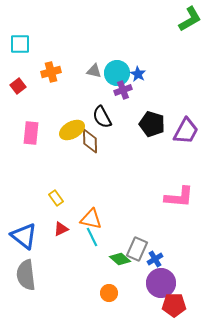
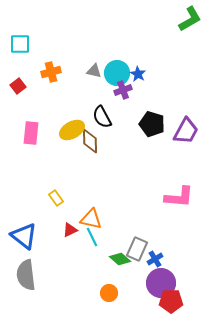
red triangle: moved 9 px right, 1 px down
red pentagon: moved 3 px left, 4 px up
